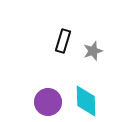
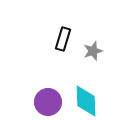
black rectangle: moved 2 px up
